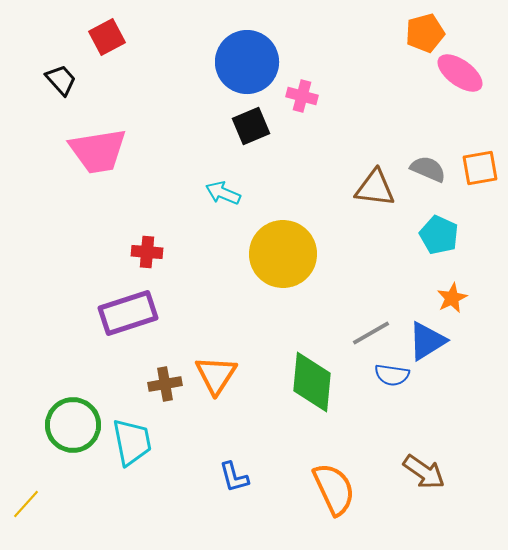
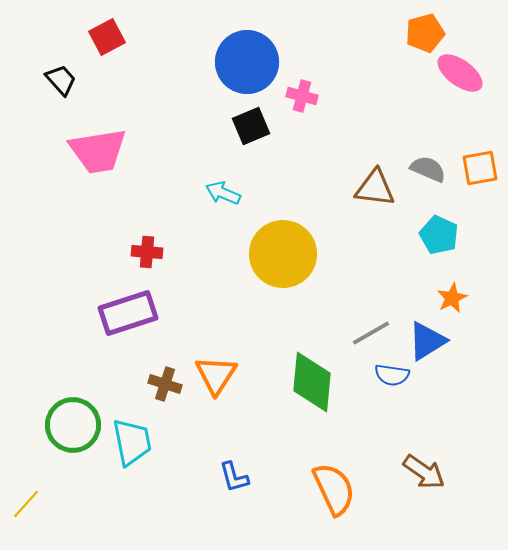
brown cross: rotated 28 degrees clockwise
